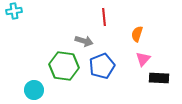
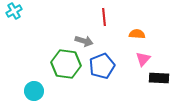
cyan cross: rotated 21 degrees counterclockwise
orange semicircle: rotated 77 degrees clockwise
green hexagon: moved 2 px right, 2 px up
cyan circle: moved 1 px down
